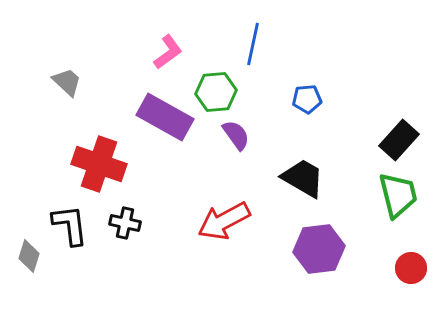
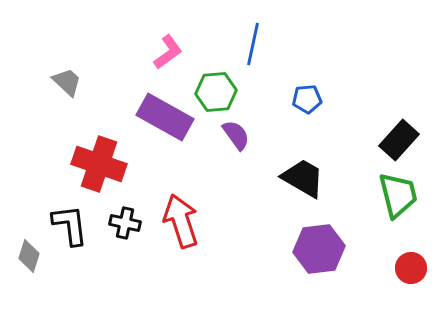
red arrow: moved 43 px left; rotated 100 degrees clockwise
